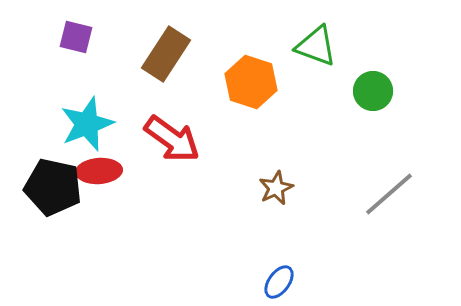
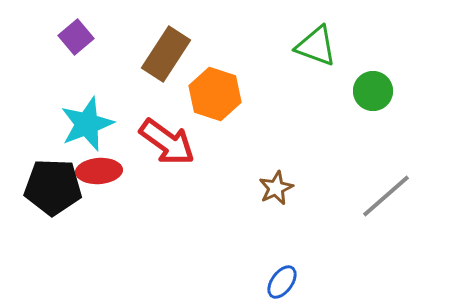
purple square: rotated 36 degrees clockwise
orange hexagon: moved 36 px left, 12 px down
red arrow: moved 5 px left, 3 px down
black pentagon: rotated 10 degrees counterclockwise
gray line: moved 3 px left, 2 px down
blue ellipse: moved 3 px right
